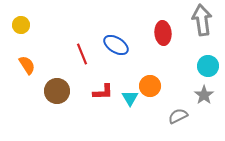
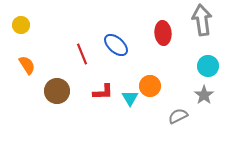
blue ellipse: rotated 10 degrees clockwise
